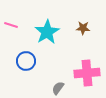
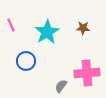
pink line: rotated 48 degrees clockwise
gray semicircle: moved 3 px right, 2 px up
